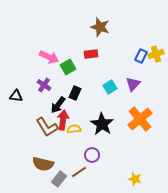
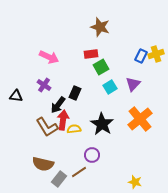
green square: moved 33 px right
yellow star: moved 3 px down
